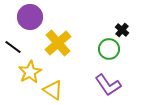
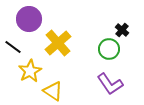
purple circle: moved 1 px left, 2 px down
yellow star: moved 1 px up
purple L-shape: moved 2 px right, 1 px up
yellow triangle: moved 1 px down
